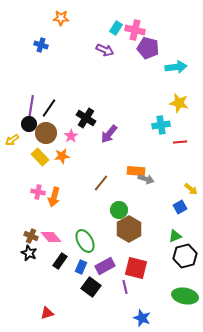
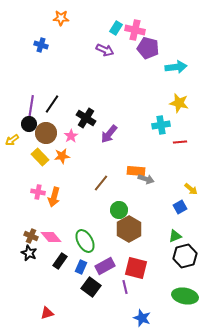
black line at (49, 108): moved 3 px right, 4 px up
